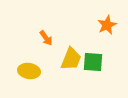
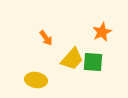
orange star: moved 5 px left, 7 px down
yellow trapezoid: moved 1 px right; rotated 20 degrees clockwise
yellow ellipse: moved 7 px right, 9 px down
